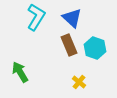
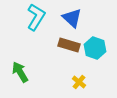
brown rectangle: rotated 50 degrees counterclockwise
